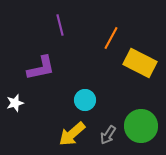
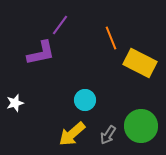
purple line: rotated 50 degrees clockwise
orange line: rotated 50 degrees counterclockwise
purple L-shape: moved 15 px up
